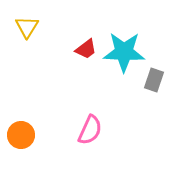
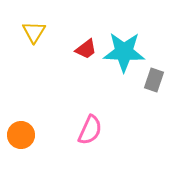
yellow triangle: moved 7 px right, 5 px down
